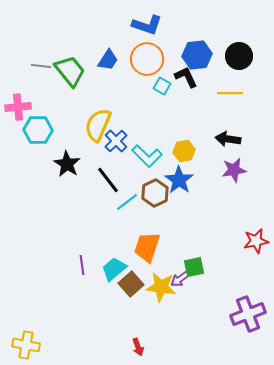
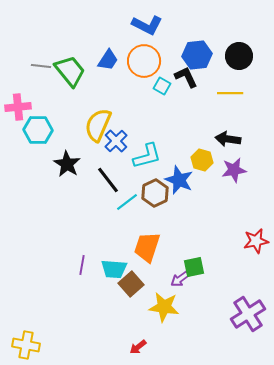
blue L-shape: rotated 8 degrees clockwise
orange circle: moved 3 px left, 2 px down
yellow hexagon: moved 18 px right, 9 px down; rotated 25 degrees clockwise
cyan L-shape: rotated 60 degrees counterclockwise
blue star: rotated 12 degrees counterclockwise
purple line: rotated 18 degrees clockwise
cyan trapezoid: rotated 136 degrees counterclockwise
yellow star: moved 3 px right, 20 px down
purple cross: rotated 12 degrees counterclockwise
red arrow: rotated 72 degrees clockwise
